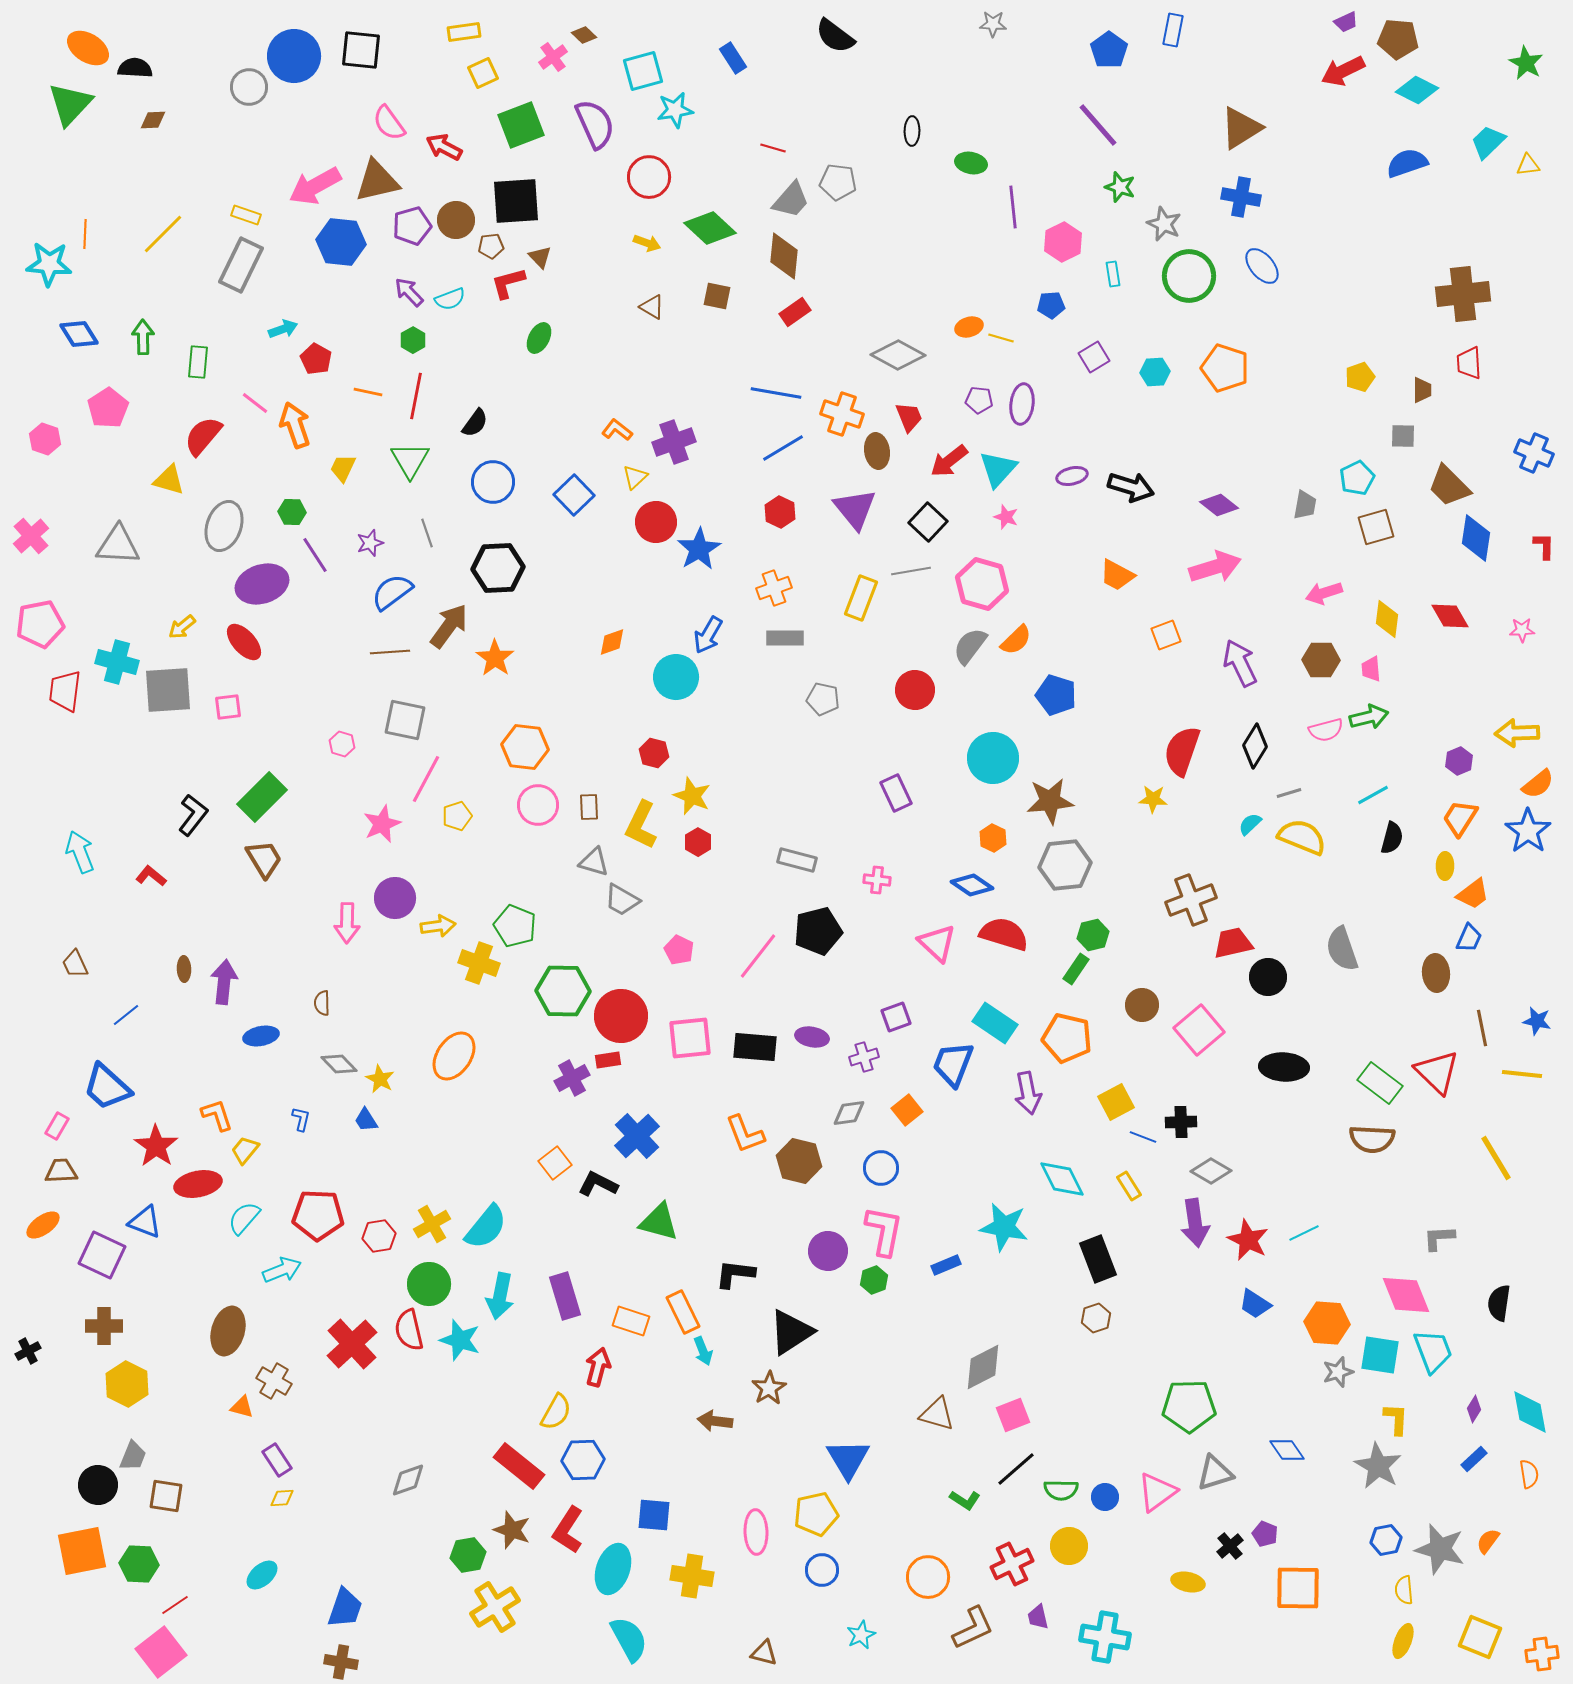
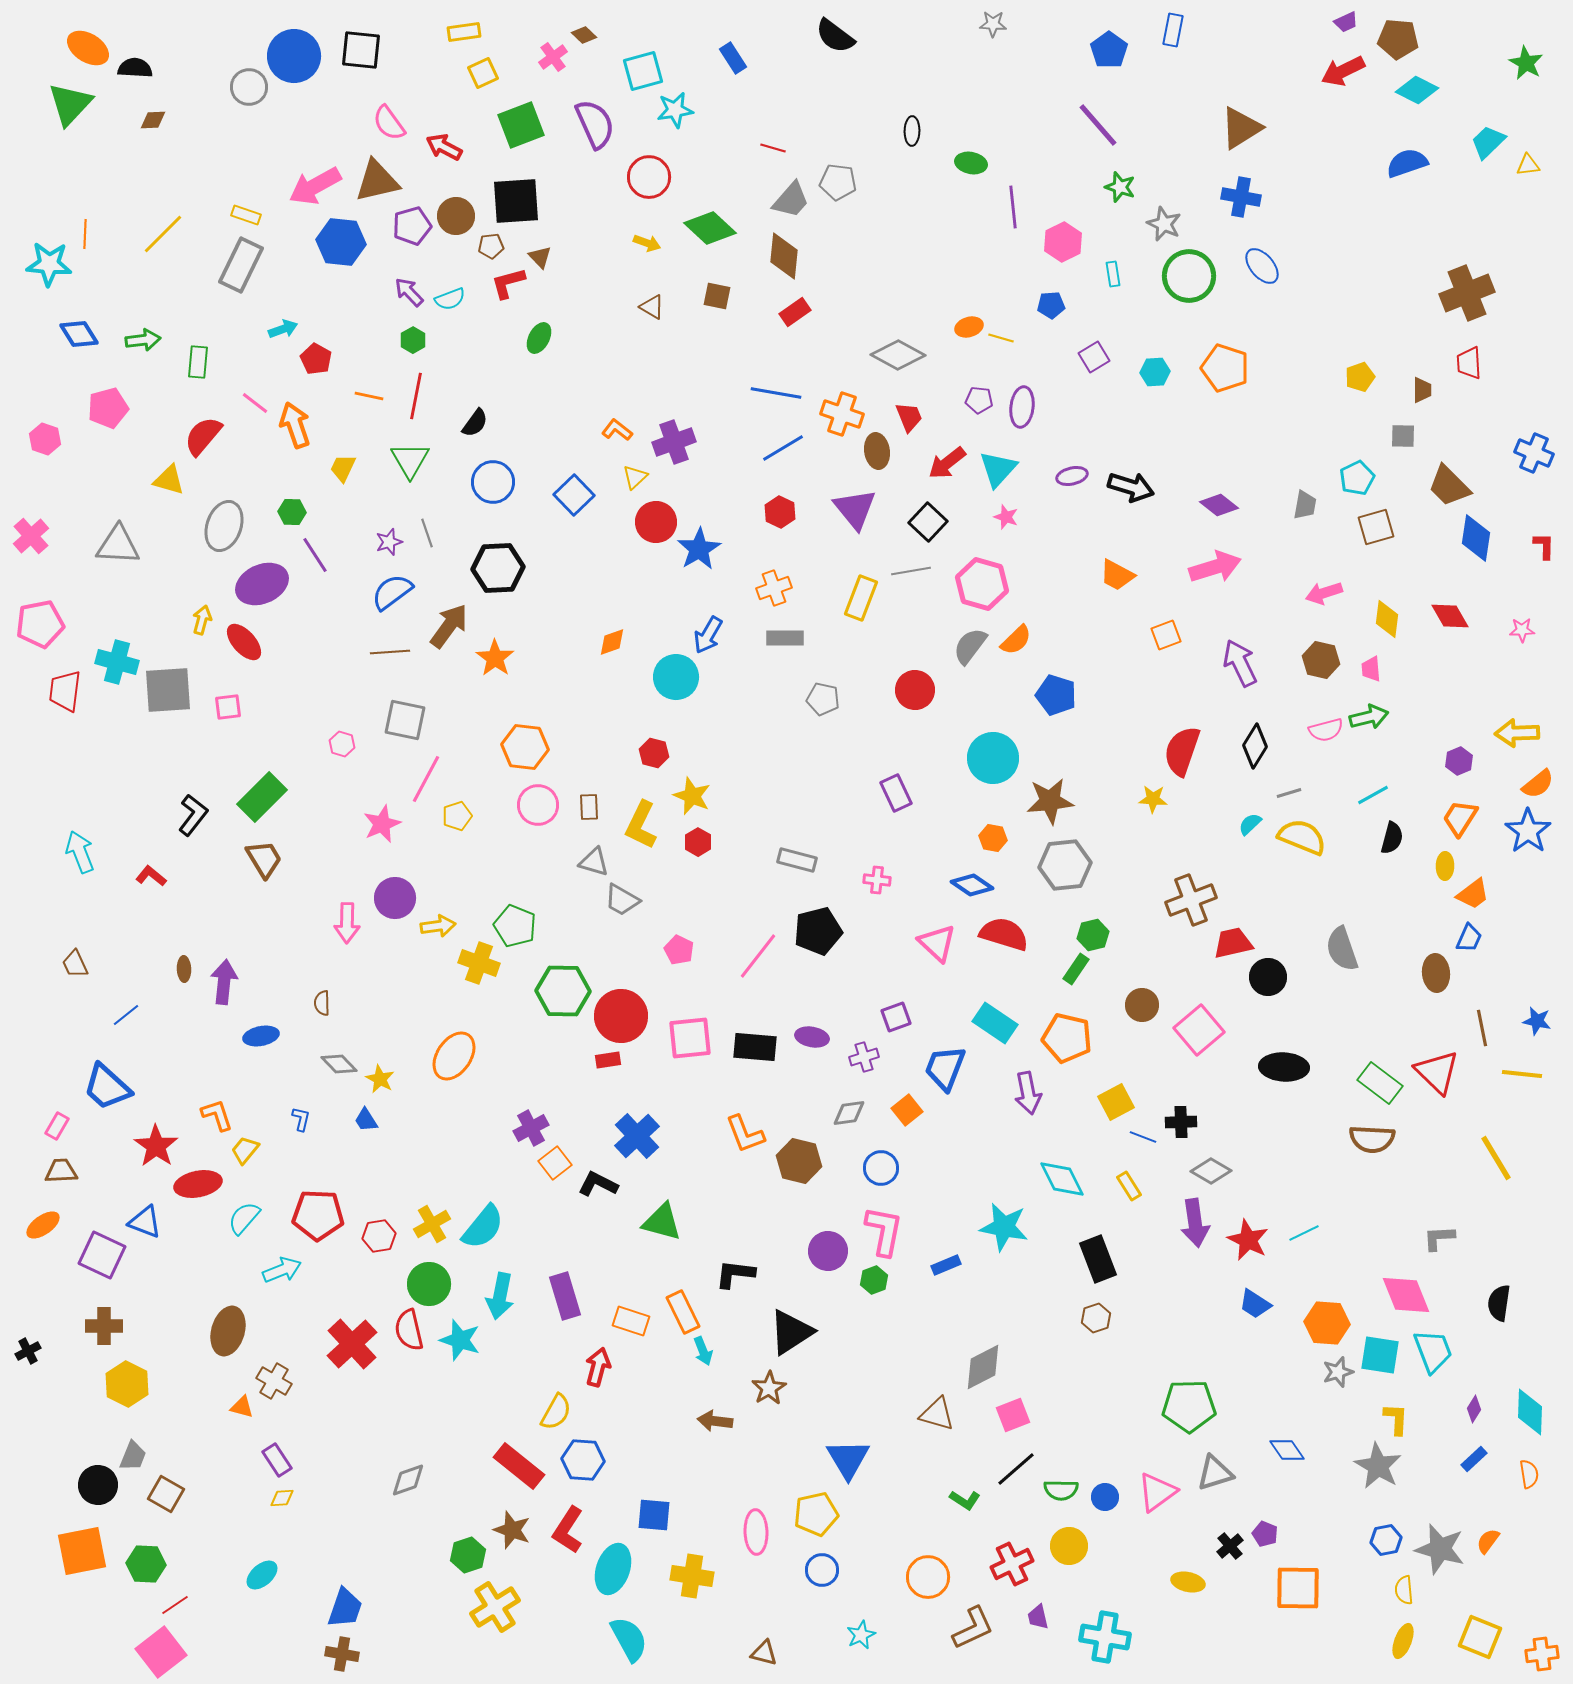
brown circle at (456, 220): moved 4 px up
brown cross at (1463, 294): moved 4 px right, 1 px up; rotated 16 degrees counterclockwise
green arrow at (143, 337): moved 3 px down; rotated 84 degrees clockwise
orange line at (368, 392): moved 1 px right, 4 px down
purple ellipse at (1022, 404): moved 3 px down
pink pentagon at (108, 408): rotated 18 degrees clockwise
red arrow at (949, 461): moved 2 px left, 2 px down
purple star at (370, 543): moved 19 px right, 1 px up
purple ellipse at (262, 584): rotated 6 degrees counterclockwise
yellow arrow at (182, 627): moved 20 px right, 7 px up; rotated 144 degrees clockwise
brown hexagon at (1321, 660): rotated 12 degrees clockwise
orange hexagon at (993, 838): rotated 16 degrees counterclockwise
blue trapezoid at (953, 1064): moved 8 px left, 4 px down
purple cross at (572, 1078): moved 41 px left, 50 px down
green triangle at (659, 1222): moved 3 px right
cyan semicircle at (486, 1227): moved 3 px left
cyan diamond at (1530, 1412): rotated 12 degrees clockwise
blue hexagon at (583, 1460): rotated 6 degrees clockwise
brown square at (166, 1496): moved 2 px up; rotated 21 degrees clockwise
green hexagon at (468, 1555): rotated 8 degrees counterclockwise
green hexagon at (139, 1564): moved 7 px right
brown cross at (341, 1662): moved 1 px right, 8 px up
